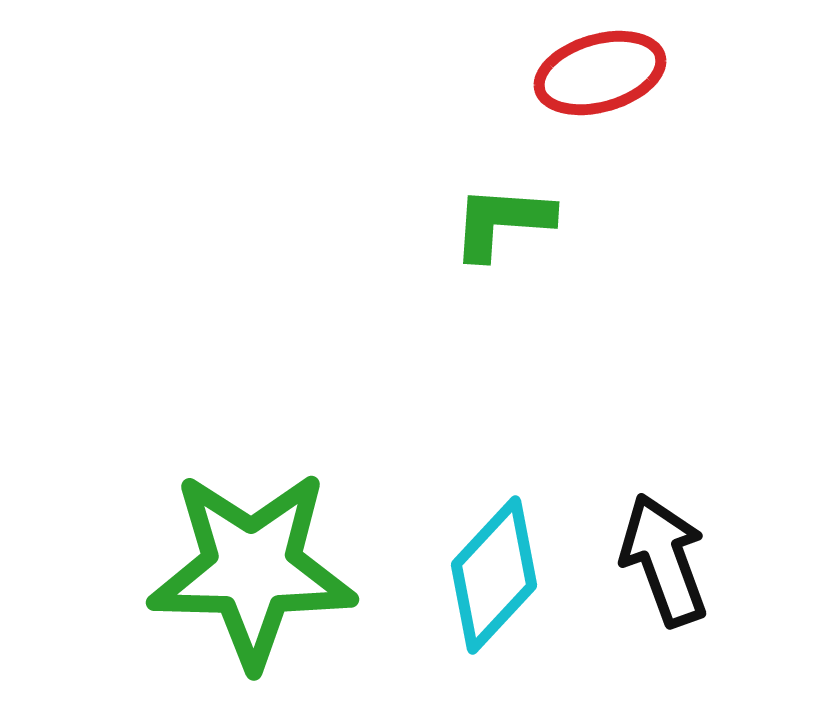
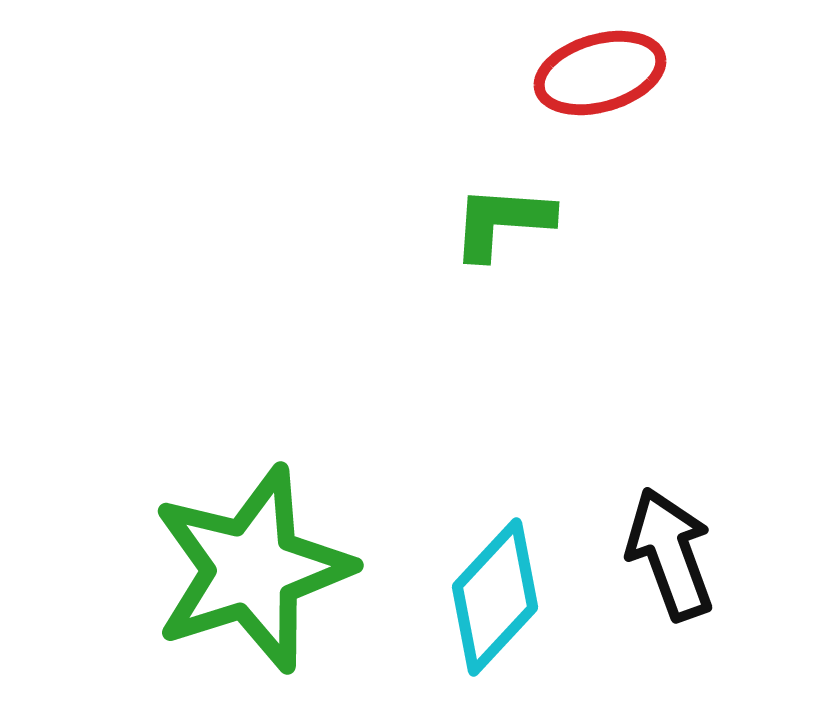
black arrow: moved 6 px right, 6 px up
green star: rotated 19 degrees counterclockwise
cyan diamond: moved 1 px right, 22 px down
